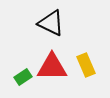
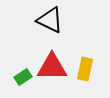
black triangle: moved 1 px left, 3 px up
yellow rectangle: moved 1 px left, 4 px down; rotated 35 degrees clockwise
